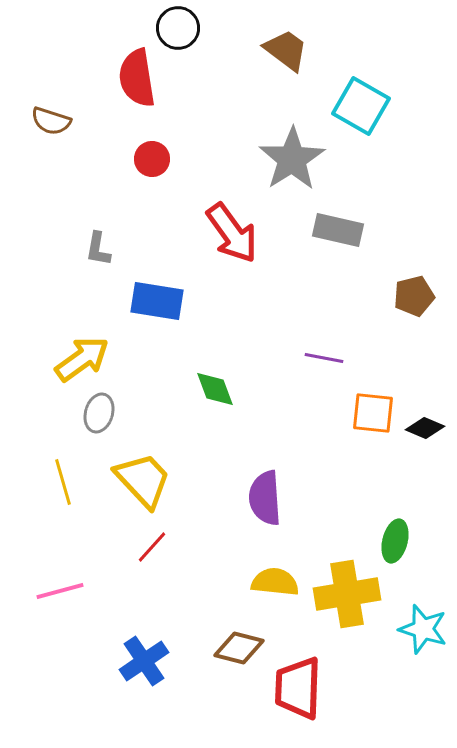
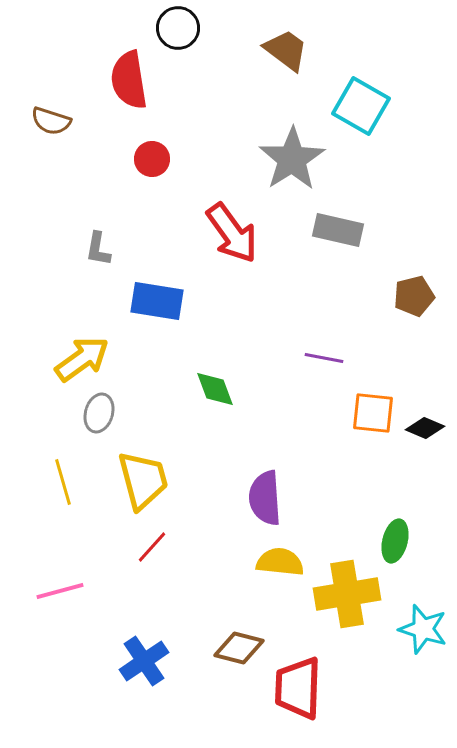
red semicircle: moved 8 px left, 2 px down
yellow trapezoid: rotated 28 degrees clockwise
yellow semicircle: moved 5 px right, 20 px up
